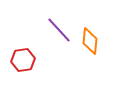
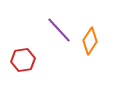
orange diamond: rotated 28 degrees clockwise
